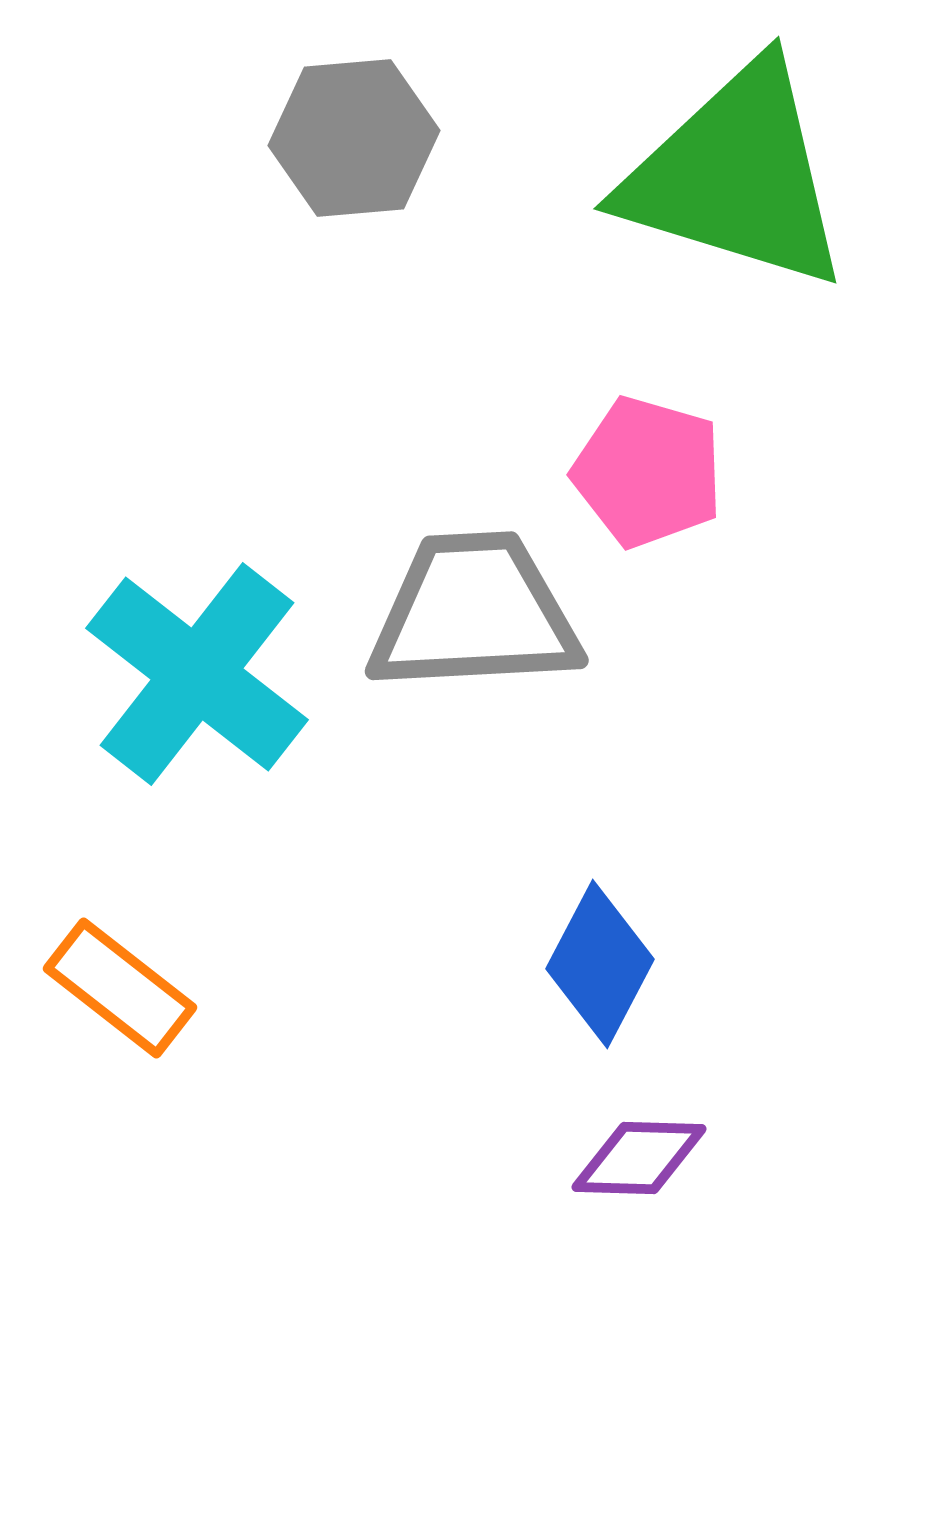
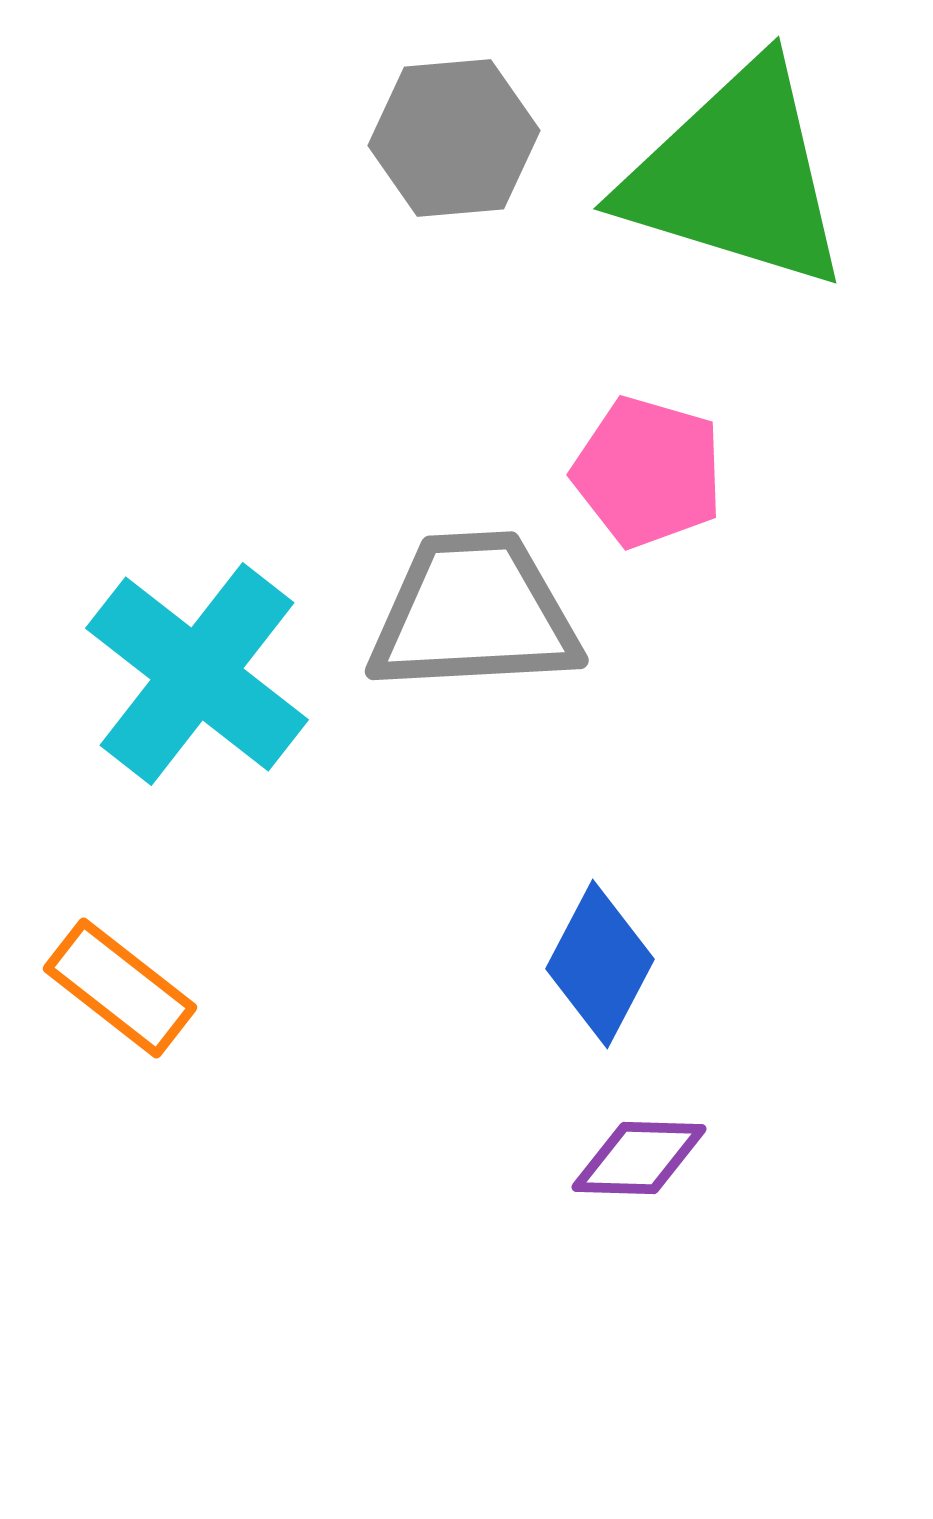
gray hexagon: moved 100 px right
